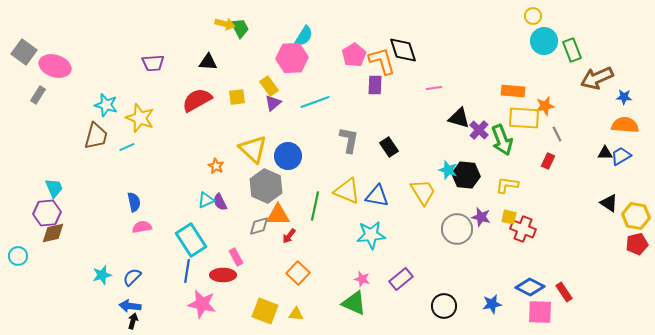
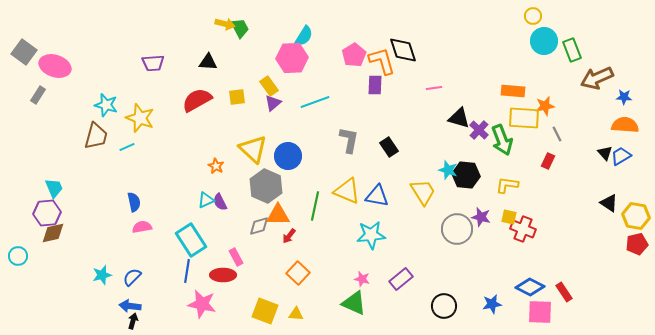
black triangle at (605, 153): rotated 49 degrees clockwise
